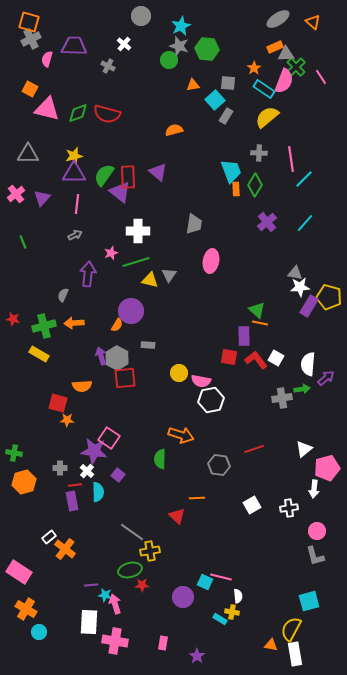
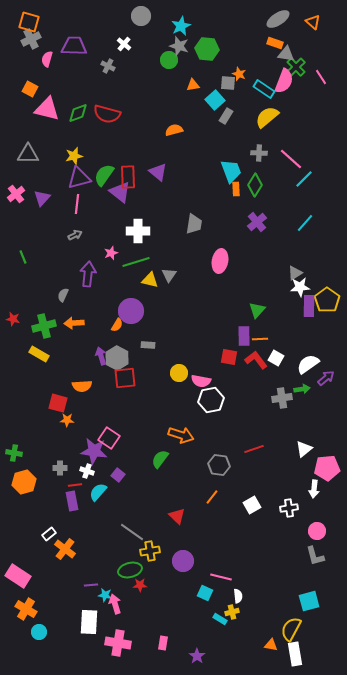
orange rectangle at (275, 47): moved 4 px up; rotated 42 degrees clockwise
gray triangle at (286, 54): rotated 12 degrees clockwise
orange star at (254, 68): moved 15 px left, 6 px down; rotated 16 degrees counterclockwise
pink line at (291, 159): rotated 40 degrees counterclockwise
purple triangle at (74, 173): moved 5 px right, 5 px down; rotated 15 degrees counterclockwise
purple cross at (267, 222): moved 10 px left
green line at (23, 242): moved 15 px down
pink ellipse at (211, 261): moved 9 px right
gray triangle at (295, 273): rotated 42 degrees counterclockwise
yellow pentagon at (329, 297): moved 2 px left, 3 px down; rotated 20 degrees clockwise
purple rectangle at (309, 306): rotated 30 degrees counterclockwise
green triangle at (257, 310): rotated 30 degrees clockwise
orange line at (260, 323): moved 16 px down; rotated 14 degrees counterclockwise
white semicircle at (308, 364): rotated 50 degrees clockwise
green semicircle at (160, 459): rotated 36 degrees clockwise
pink pentagon at (327, 468): rotated 10 degrees clockwise
white cross at (87, 471): rotated 24 degrees counterclockwise
cyan semicircle at (98, 492): rotated 138 degrees counterclockwise
orange line at (197, 498): moved 15 px right, 1 px up; rotated 49 degrees counterclockwise
white rectangle at (49, 537): moved 3 px up
pink rectangle at (19, 572): moved 1 px left, 4 px down
cyan square at (205, 582): moved 11 px down
red star at (142, 585): moved 2 px left
purple circle at (183, 597): moved 36 px up
yellow cross at (232, 612): rotated 24 degrees counterclockwise
pink cross at (115, 641): moved 3 px right, 2 px down
